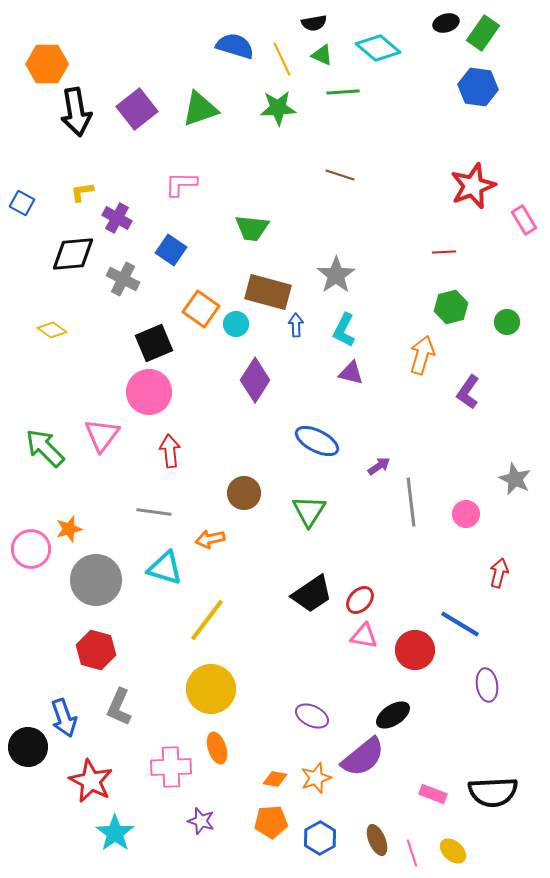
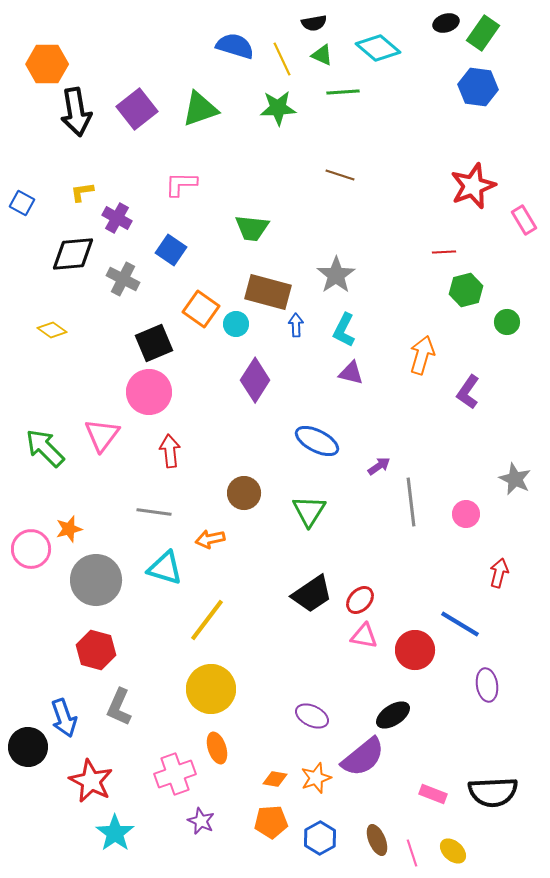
green hexagon at (451, 307): moved 15 px right, 17 px up
pink cross at (171, 767): moved 4 px right, 7 px down; rotated 18 degrees counterclockwise
purple star at (201, 821): rotated 8 degrees clockwise
